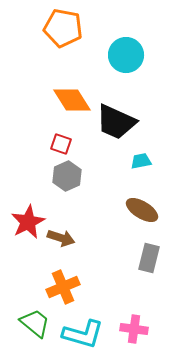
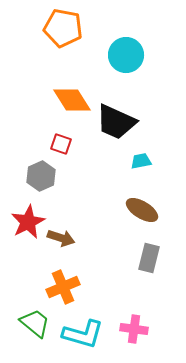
gray hexagon: moved 26 px left
